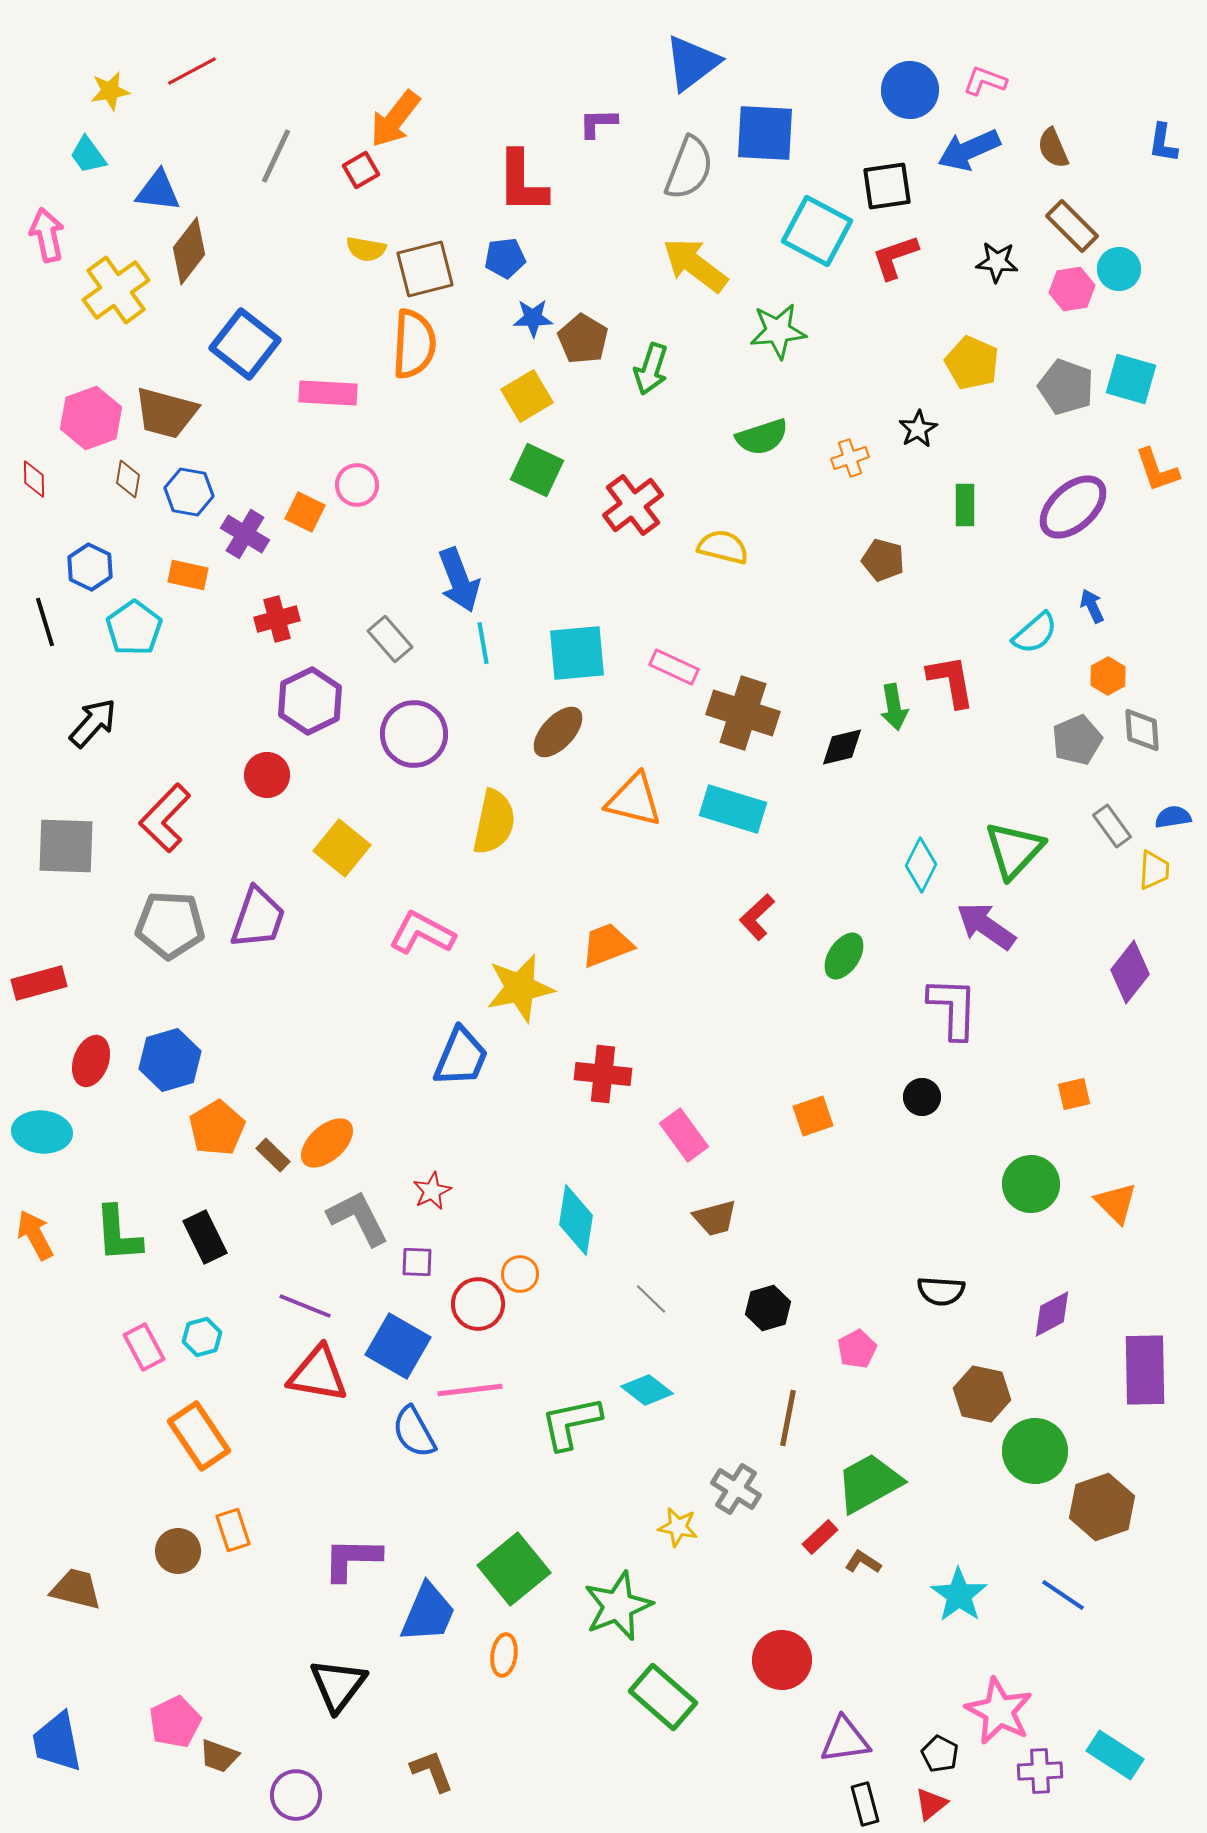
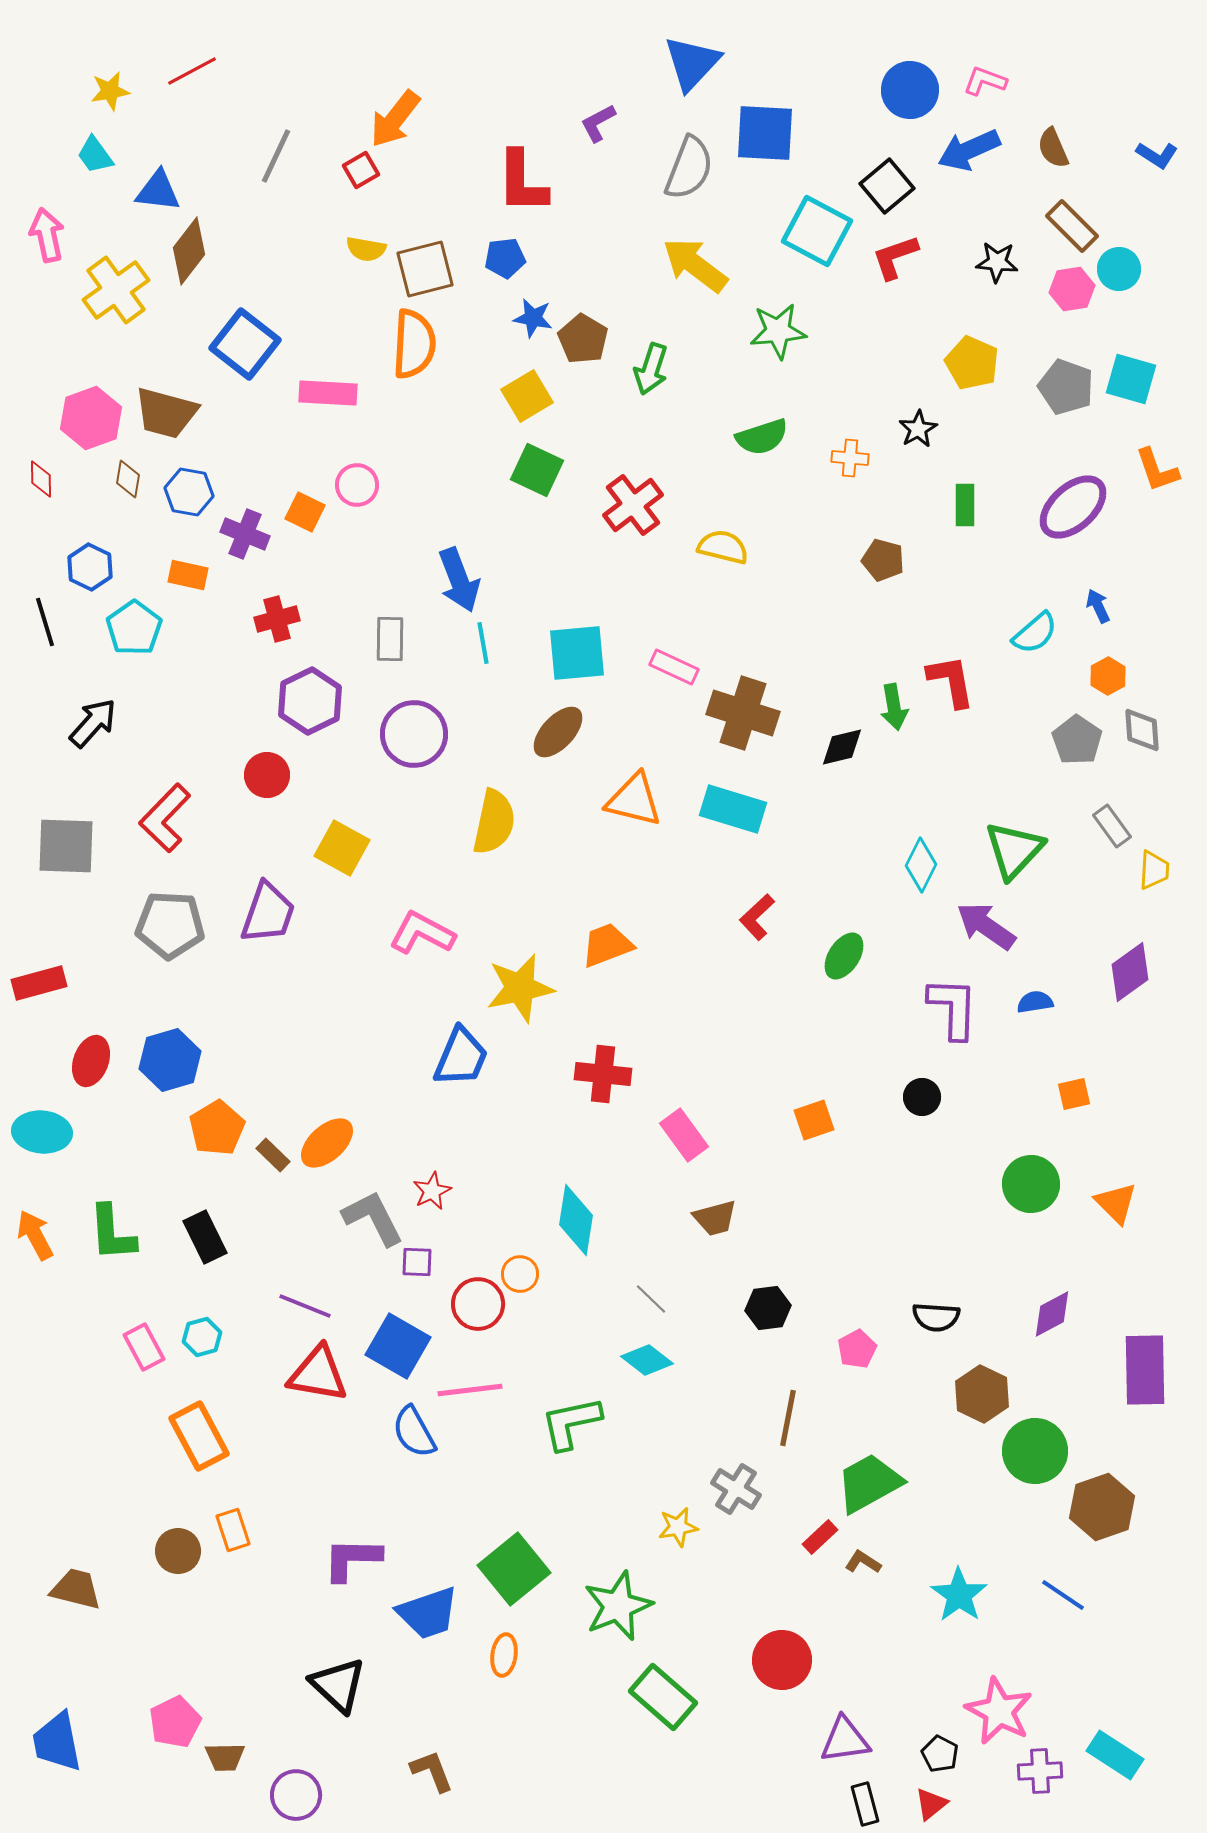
blue triangle at (692, 63): rotated 10 degrees counterclockwise
purple L-shape at (598, 123): rotated 27 degrees counterclockwise
blue L-shape at (1163, 143): moved 6 px left, 12 px down; rotated 66 degrees counterclockwise
cyan trapezoid at (88, 155): moved 7 px right
black square at (887, 186): rotated 32 degrees counterclockwise
blue star at (533, 318): rotated 12 degrees clockwise
orange cross at (850, 458): rotated 24 degrees clockwise
red diamond at (34, 479): moved 7 px right
purple cross at (245, 534): rotated 9 degrees counterclockwise
blue arrow at (1092, 606): moved 6 px right
gray rectangle at (390, 639): rotated 42 degrees clockwise
gray pentagon at (1077, 740): rotated 15 degrees counterclockwise
blue semicircle at (1173, 817): moved 138 px left, 185 px down
yellow square at (342, 848): rotated 10 degrees counterclockwise
purple trapezoid at (258, 918): moved 10 px right, 5 px up
purple diamond at (1130, 972): rotated 16 degrees clockwise
orange square at (813, 1116): moved 1 px right, 4 px down
gray L-shape at (358, 1218): moved 15 px right
green L-shape at (118, 1234): moved 6 px left, 1 px up
black semicircle at (941, 1291): moved 5 px left, 26 px down
black hexagon at (768, 1308): rotated 9 degrees clockwise
cyan diamond at (647, 1390): moved 30 px up
brown hexagon at (982, 1394): rotated 14 degrees clockwise
orange rectangle at (199, 1436): rotated 6 degrees clockwise
yellow star at (678, 1527): rotated 21 degrees counterclockwise
blue trapezoid at (428, 1613): rotated 48 degrees clockwise
black triangle at (338, 1685): rotated 24 degrees counterclockwise
brown trapezoid at (219, 1756): moved 6 px right, 1 px down; rotated 21 degrees counterclockwise
